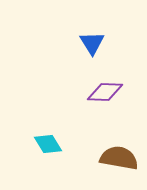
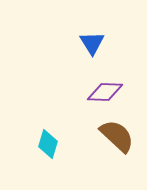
cyan diamond: rotated 48 degrees clockwise
brown semicircle: moved 2 px left, 22 px up; rotated 33 degrees clockwise
